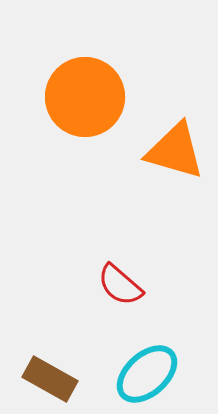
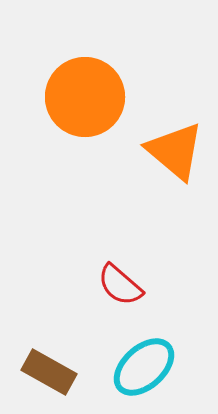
orange triangle: rotated 24 degrees clockwise
cyan ellipse: moved 3 px left, 7 px up
brown rectangle: moved 1 px left, 7 px up
